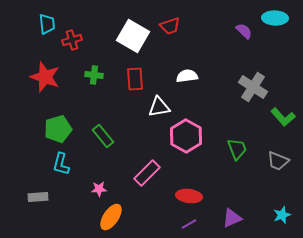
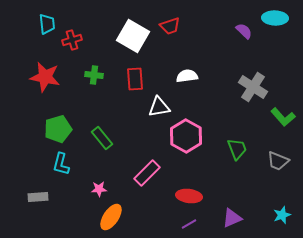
red star: rotated 8 degrees counterclockwise
green rectangle: moved 1 px left, 2 px down
